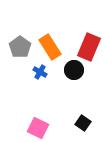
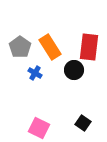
red rectangle: rotated 16 degrees counterclockwise
blue cross: moved 5 px left, 1 px down
pink square: moved 1 px right
